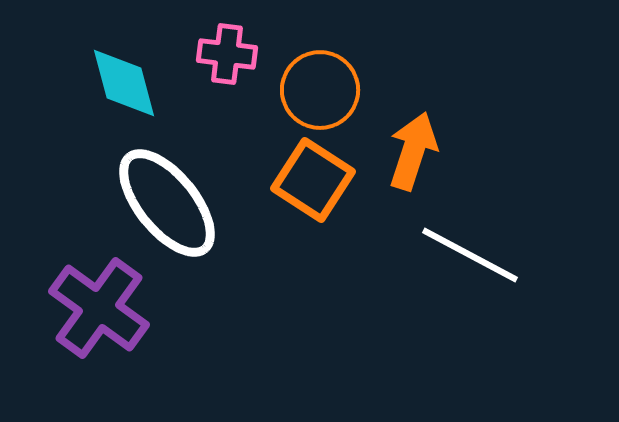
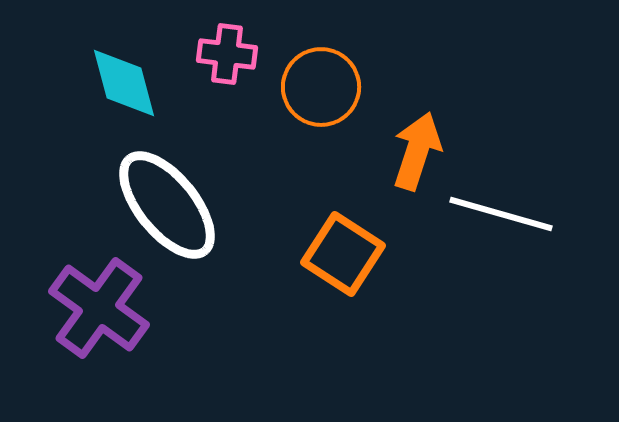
orange circle: moved 1 px right, 3 px up
orange arrow: moved 4 px right
orange square: moved 30 px right, 74 px down
white ellipse: moved 2 px down
white line: moved 31 px right, 41 px up; rotated 12 degrees counterclockwise
